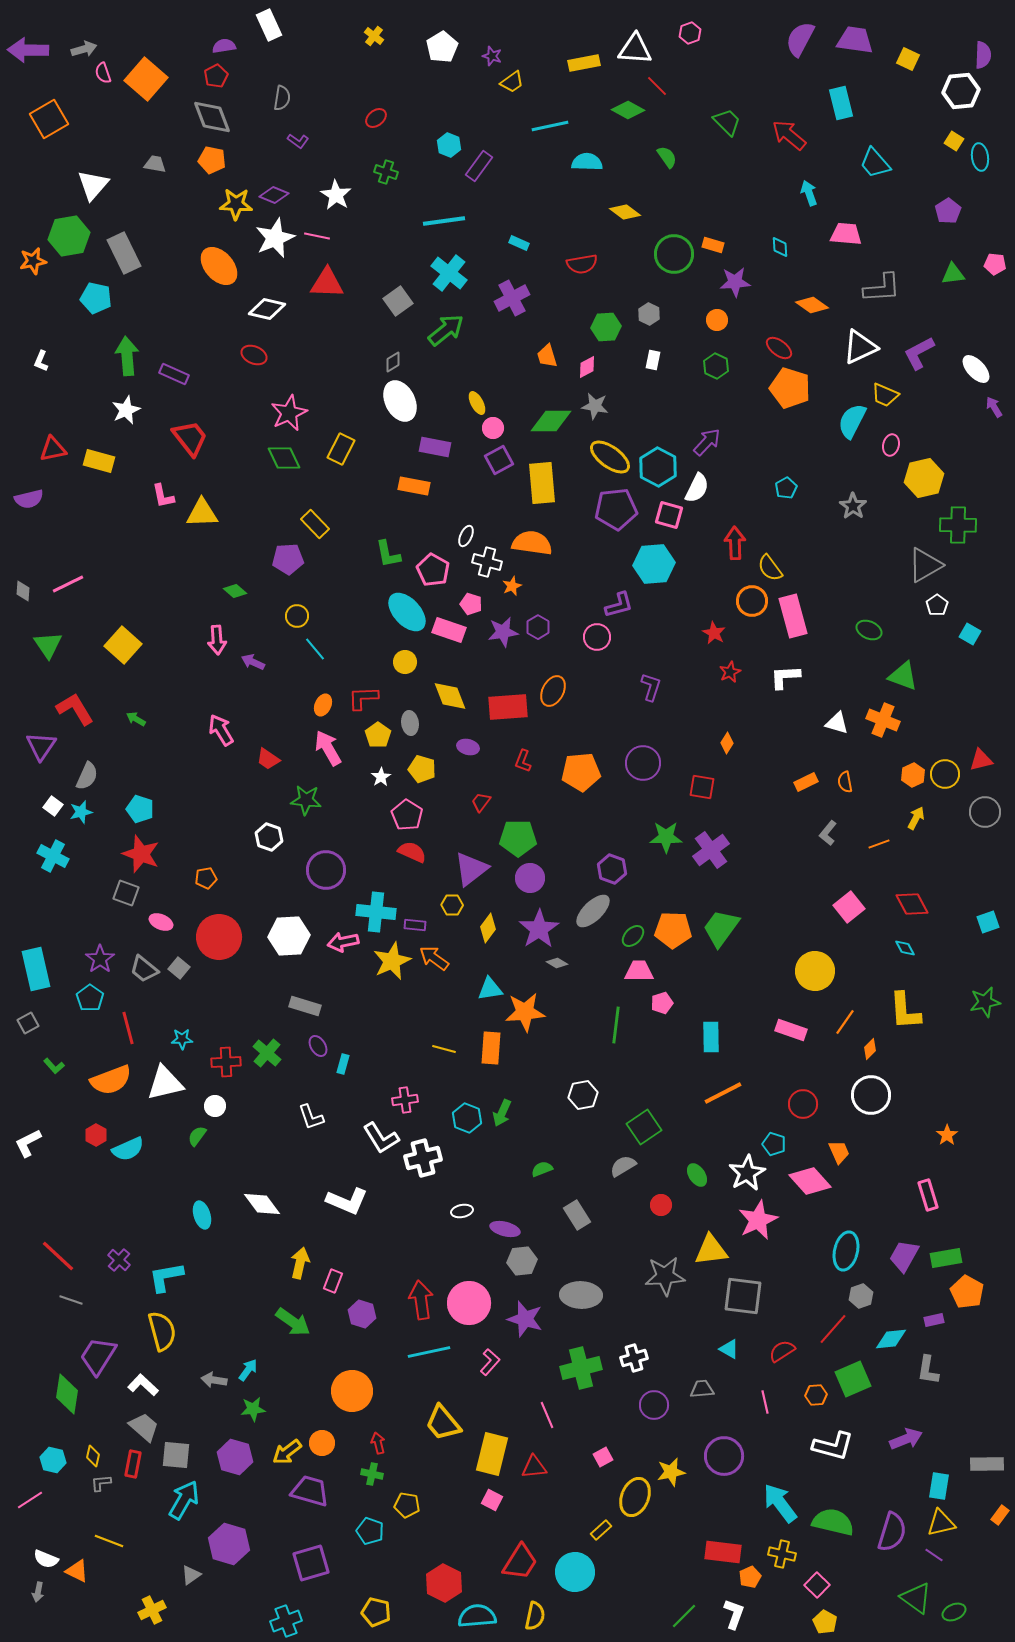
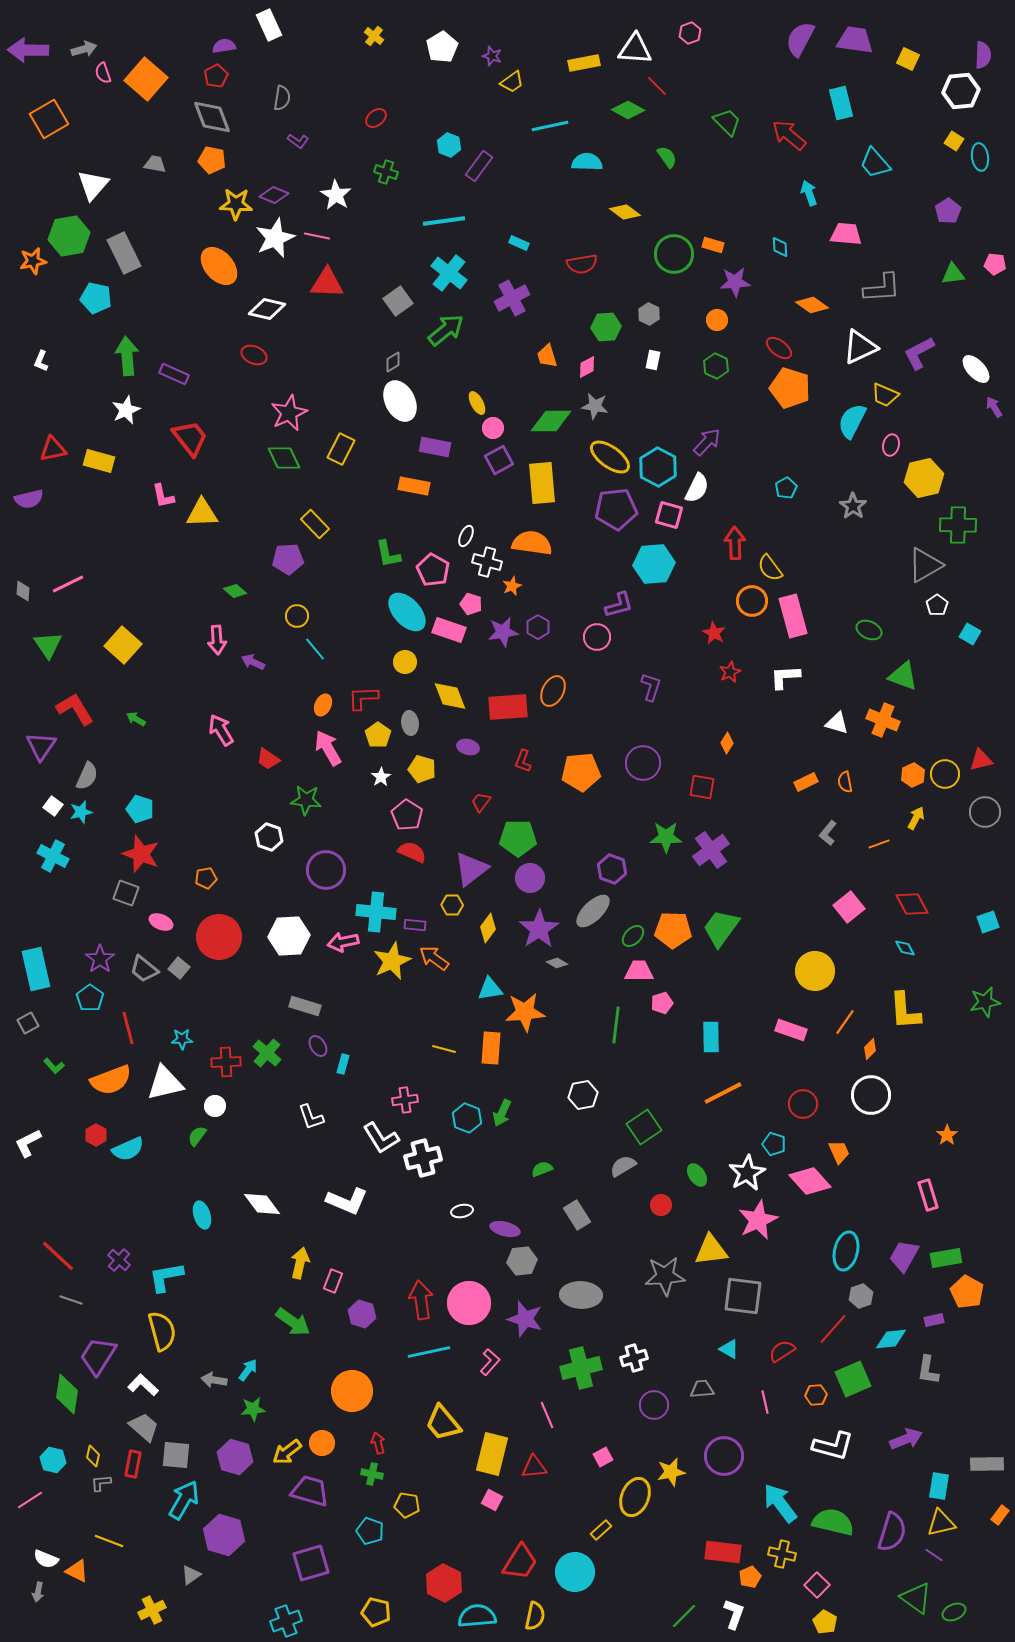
purple hexagon at (229, 1544): moved 5 px left, 9 px up
